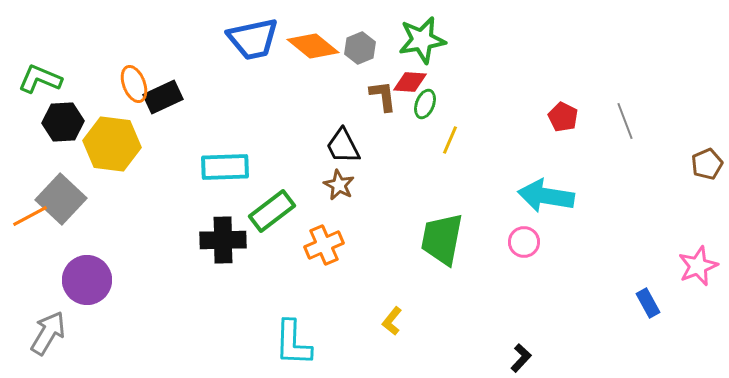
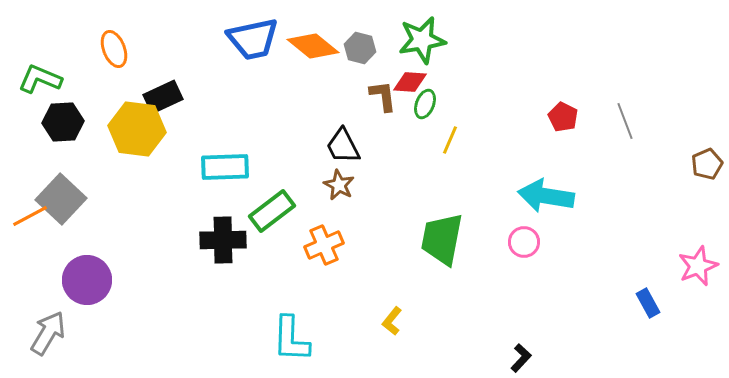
gray hexagon: rotated 24 degrees counterclockwise
orange ellipse: moved 20 px left, 35 px up
yellow hexagon: moved 25 px right, 15 px up
cyan L-shape: moved 2 px left, 4 px up
